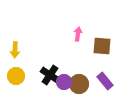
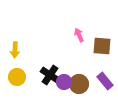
pink arrow: moved 1 px right, 1 px down; rotated 32 degrees counterclockwise
yellow circle: moved 1 px right, 1 px down
